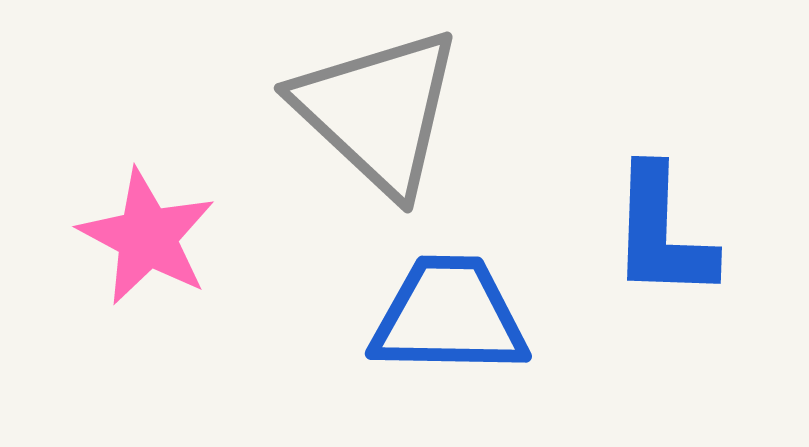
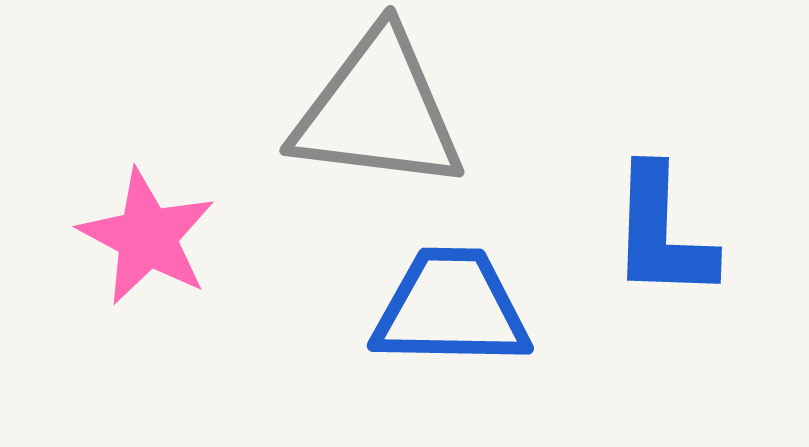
gray triangle: rotated 36 degrees counterclockwise
blue trapezoid: moved 2 px right, 8 px up
